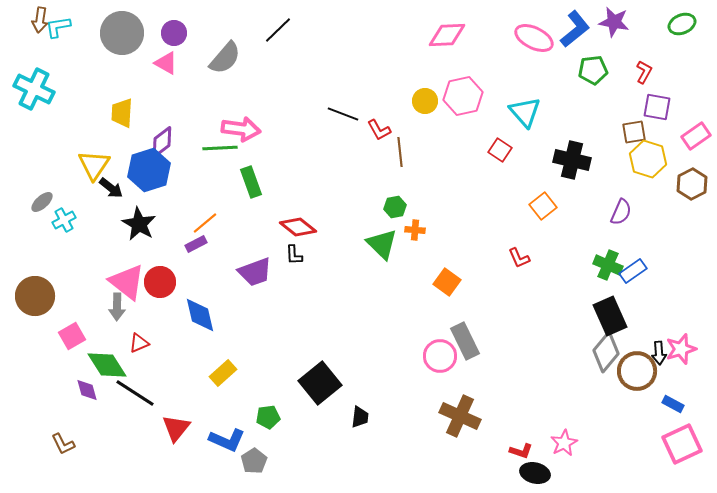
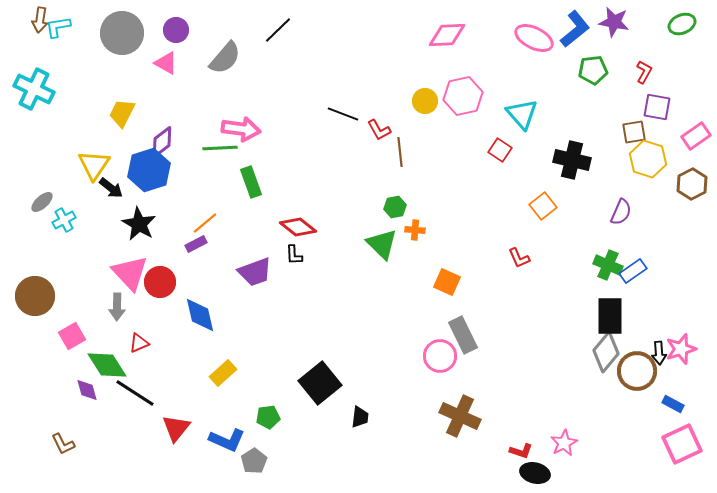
purple circle at (174, 33): moved 2 px right, 3 px up
cyan triangle at (525, 112): moved 3 px left, 2 px down
yellow trapezoid at (122, 113): rotated 24 degrees clockwise
pink triangle at (127, 282): moved 3 px right, 9 px up; rotated 9 degrees clockwise
orange square at (447, 282): rotated 12 degrees counterclockwise
black rectangle at (610, 316): rotated 24 degrees clockwise
gray rectangle at (465, 341): moved 2 px left, 6 px up
